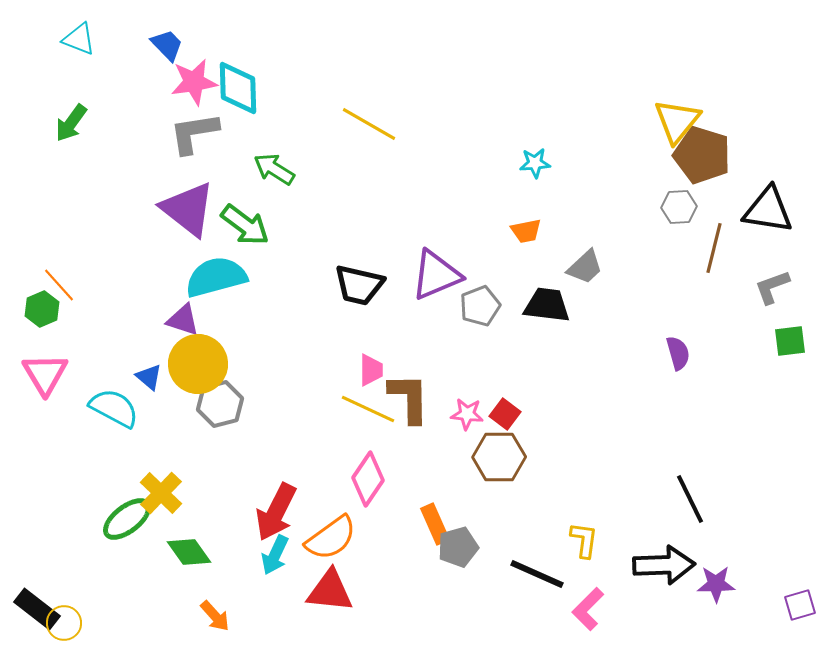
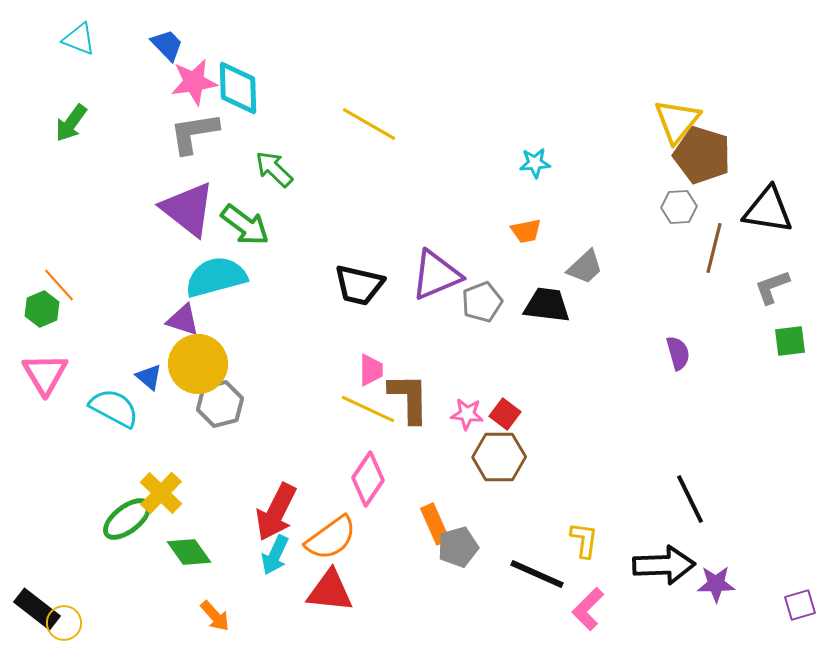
green arrow at (274, 169): rotated 12 degrees clockwise
gray pentagon at (480, 306): moved 2 px right, 4 px up
